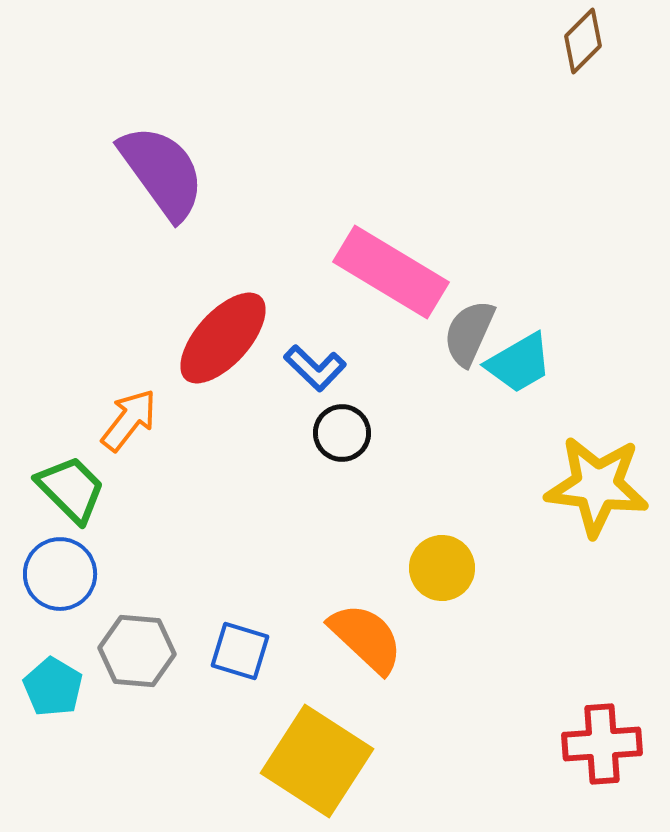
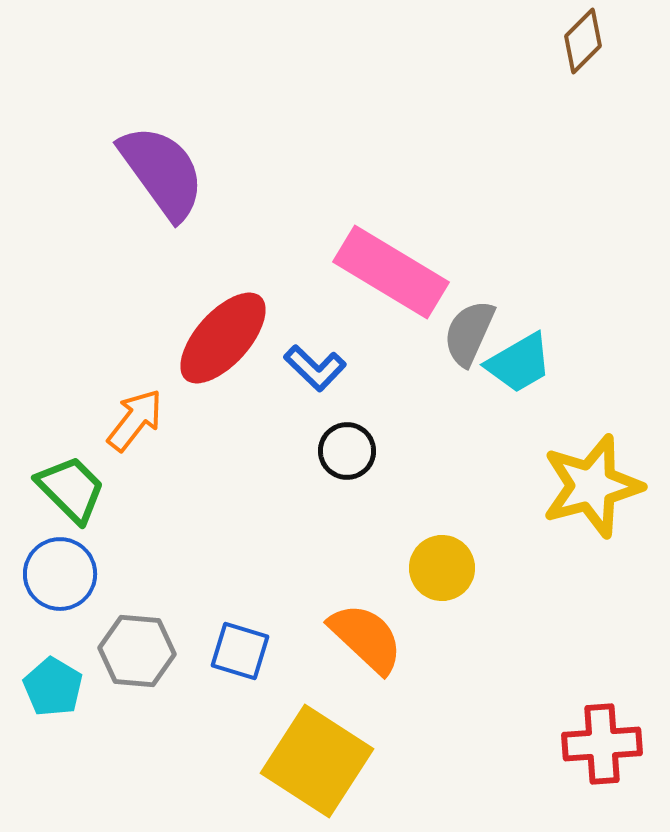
orange arrow: moved 6 px right
black circle: moved 5 px right, 18 px down
yellow star: moved 5 px left; rotated 22 degrees counterclockwise
